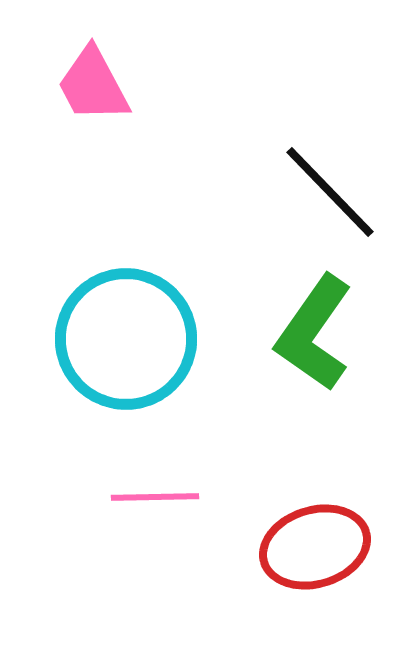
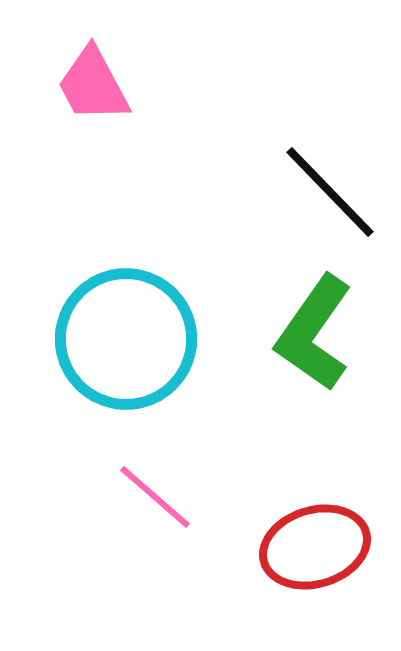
pink line: rotated 42 degrees clockwise
